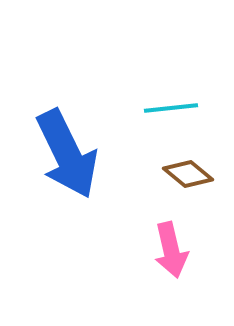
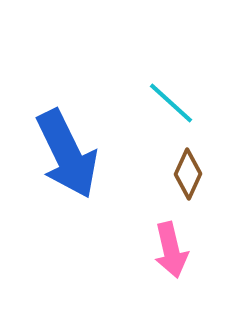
cyan line: moved 5 px up; rotated 48 degrees clockwise
brown diamond: rotated 75 degrees clockwise
